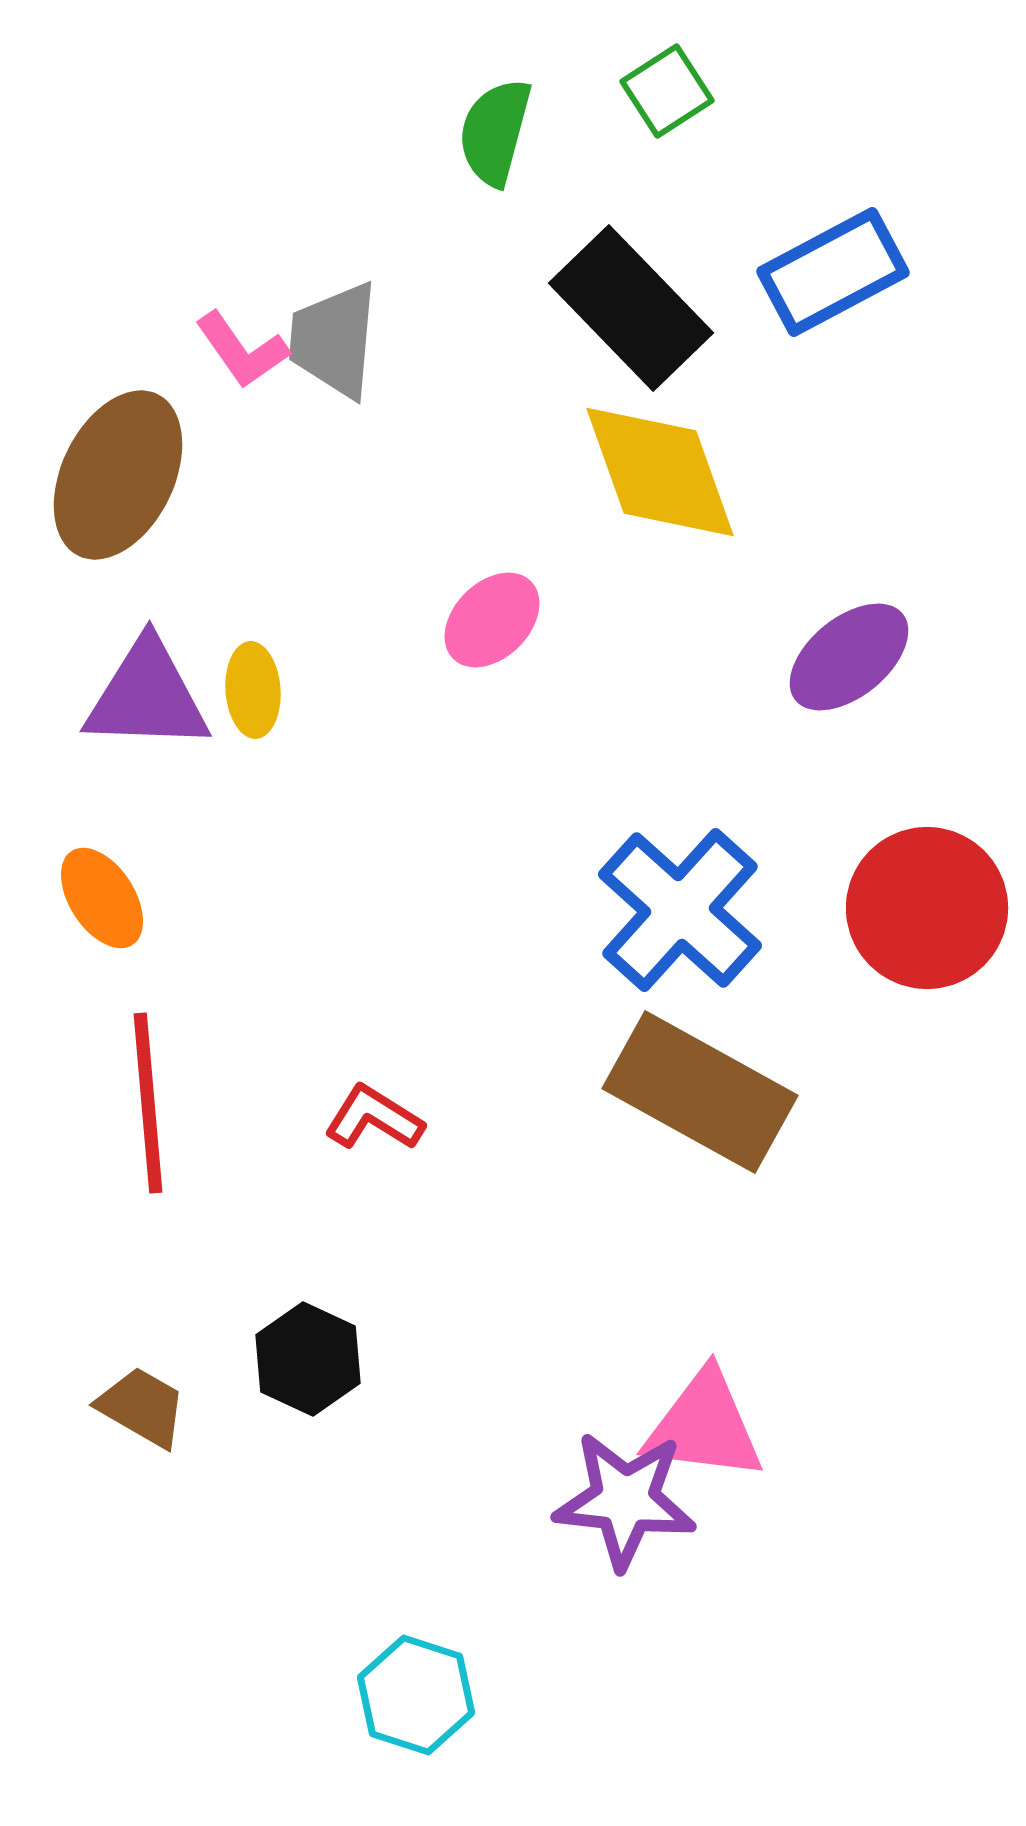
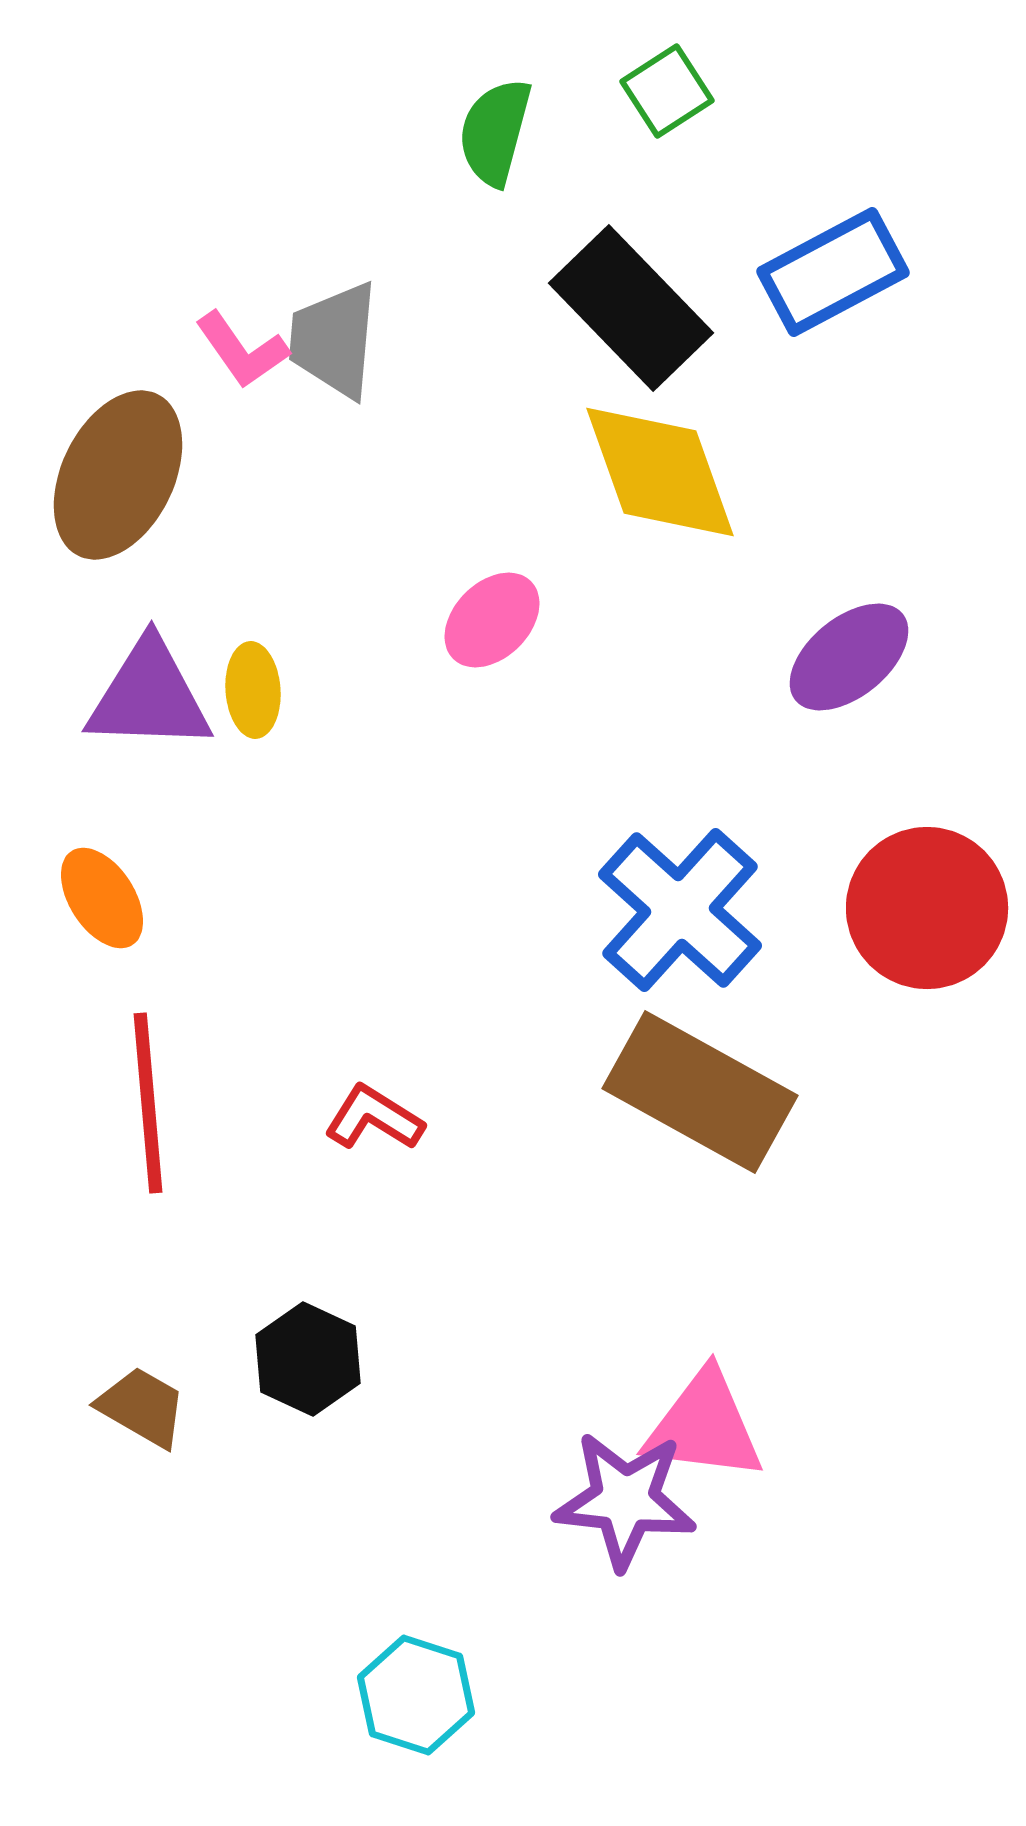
purple triangle: moved 2 px right
